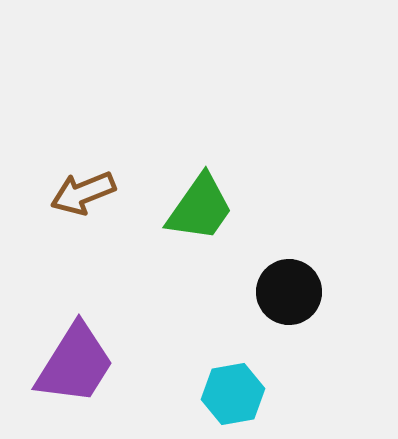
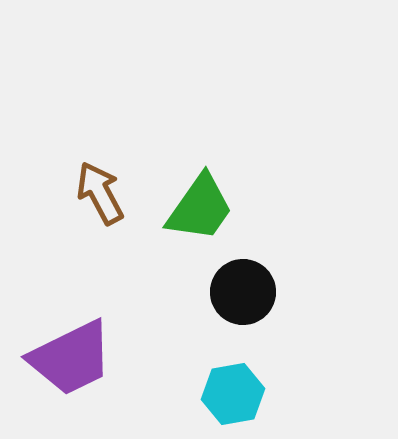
brown arrow: moved 17 px right; rotated 84 degrees clockwise
black circle: moved 46 px left
purple trapezoid: moved 4 px left, 6 px up; rotated 32 degrees clockwise
